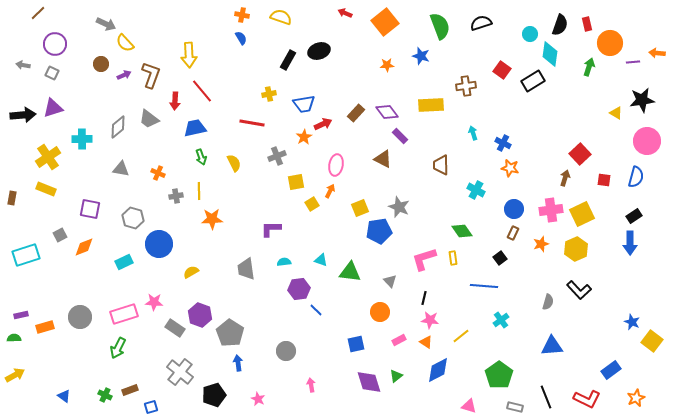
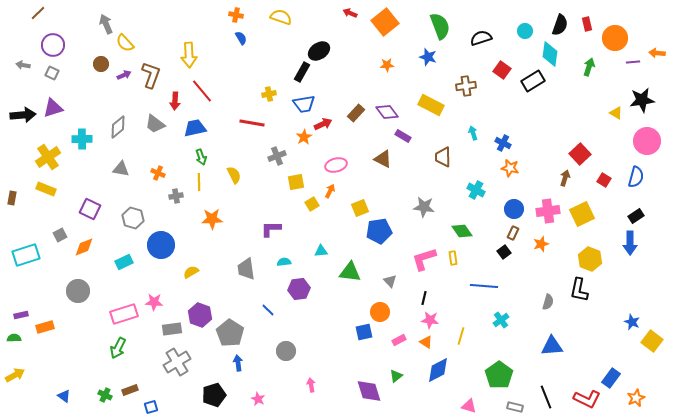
red arrow at (345, 13): moved 5 px right
orange cross at (242, 15): moved 6 px left
black semicircle at (481, 23): moved 15 px down
gray arrow at (106, 24): rotated 138 degrees counterclockwise
cyan circle at (530, 34): moved 5 px left, 3 px up
orange circle at (610, 43): moved 5 px right, 5 px up
purple circle at (55, 44): moved 2 px left, 1 px down
black ellipse at (319, 51): rotated 15 degrees counterclockwise
blue star at (421, 56): moved 7 px right, 1 px down
black rectangle at (288, 60): moved 14 px right, 12 px down
yellow rectangle at (431, 105): rotated 30 degrees clockwise
gray trapezoid at (149, 119): moved 6 px right, 5 px down
purple rectangle at (400, 136): moved 3 px right; rotated 14 degrees counterclockwise
yellow semicircle at (234, 163): moved 12 px down
pink ellipse at (336, 165): rotated 65 degrees clockwise
brown trapezoid at (441, 165): moved 2 px right, 8 px up
red square at (604, 180): rotated 24 degrees clockwise
yellow line at (199, 191): moved 9 px up
gray star at (399, 207): moved 25 px right; rotated 15 degrees counterclockwise
purple square at (90, 209): rotated 15 degrees clockwise
pink cross at (551, 210): moved 3 px left, 1 px down
black rectangle at (634, 216): moved 2 px right
blue circle at (159, 244): moved 2 px right, 1 px down
yellow hexagon at (576, 249): moved 14 px right, 10 px down; rotated 15 degrees counterclockwise
black square at (500, 258): moved 4 px right, 6 px up
cyan triangle at (321, 260): moved 9 px up; rotated 24 degrees counterclockwise
black L-shape at (579, 290): rotated 55 degrees clockwise
blue line at (316, 310): moved 48 px left
gray circle at (80, 317): moved 2 px left, 26 px up
gray rectangle at (175, 328): moved 3 px left, 1 px down; rotated 42 degrees counterclockwise
yellow line at (461, 336): rotated 36 degrees counterclockwise
blue square at (356, 344): moved 8 px right, 12 px up
blue rectangle at (611, 370): moved 8 px down; rotated 18 degrees counterclockwise
gray cross at (180, 372): moved 3 px left, 10 px up; rotated 20 degrees clockwise
purple diamond at (369, 382): moved 9 px down
